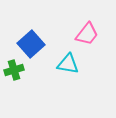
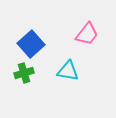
cyan triangle: moved 7 px down
green cross: moved 10 px right, 3 px down
